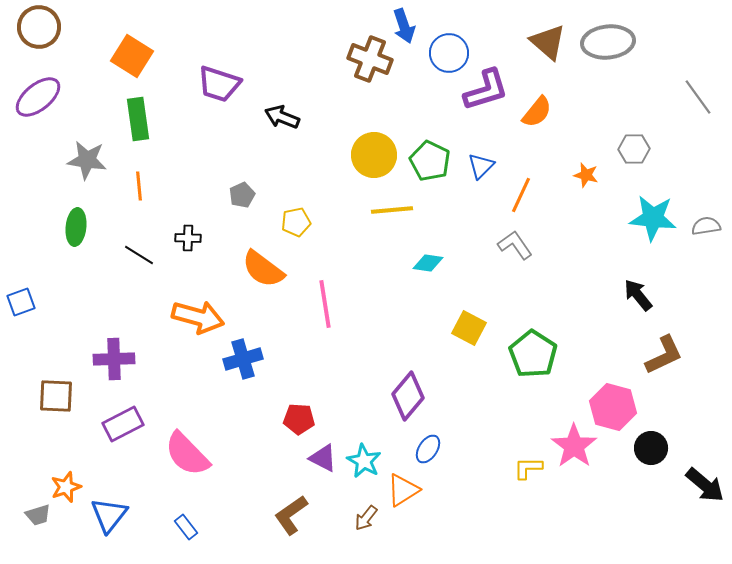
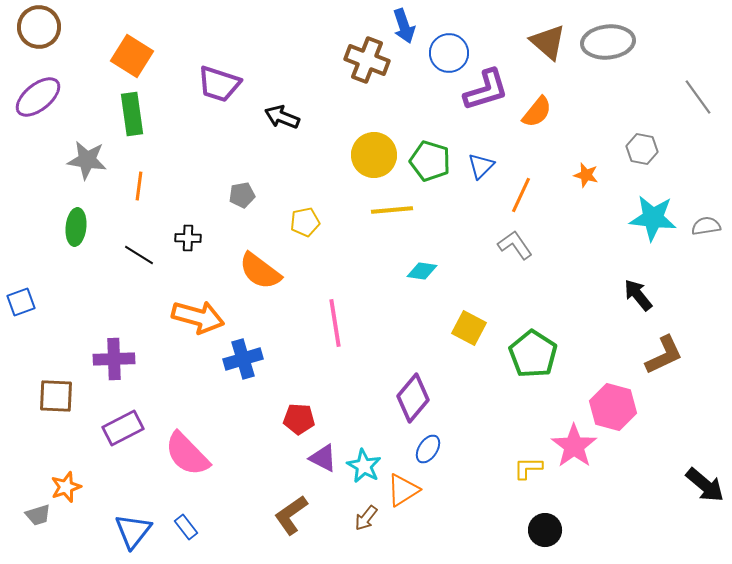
brown cross at (370, 59): moved 3 px left, 1 px down
green rectangle at (138, 119): moved 6 px left, 5 px up
gray hexagon at (634, 149): moved 8 px right; rotated 12 degrees clockwise
green pentagon at (430, 161): rotated 9 degrees counterclockwise
orange line at (139, 186): rotated 12 degrees clockwise
gray pentagon at (242, 195): rotated 15 degrees clockwise
yellow pentagon at (296, 222): moved 9 px right
cyan diamond at (428, 263): moved 6 px left, 8 px down
orange semicircle at (263, 269): moved 3 px left, 2 px down
pink line at (325, 304): moved 10 px right, 19 px down
purple diamond at (408, 396): moved 5 px right, 2 px down
purple rectangle at (123, 424): moved 4 px down
black circle at (651, 448): moved 106 px left, 82 px down
cyan star at (364, 461): moved 5 px down
blue triangle at (109, 515): moved 24 px right, 16 px down
